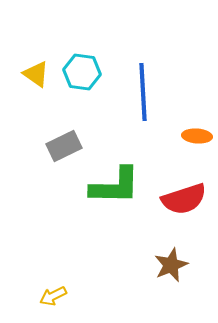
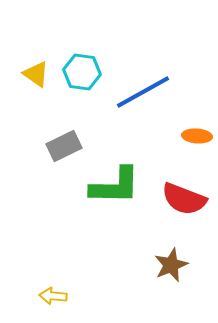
blue line: rotated 64 degrees clockwise
red semicircle: rotated 39 degrees clockwise
yellow arrow: rotated 32 degrees clockwise
